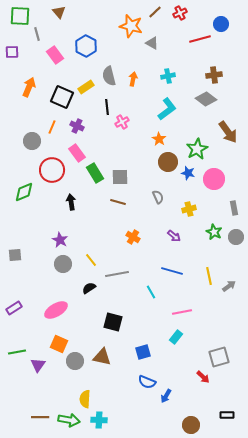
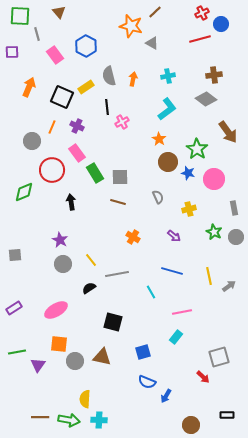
red cross at (180, 13): moved 22 px right
green star at (197, 149): rotated 10 degrees counterclockwise
orange square at (59, 344): rotated 18 degrees counterclockwise
